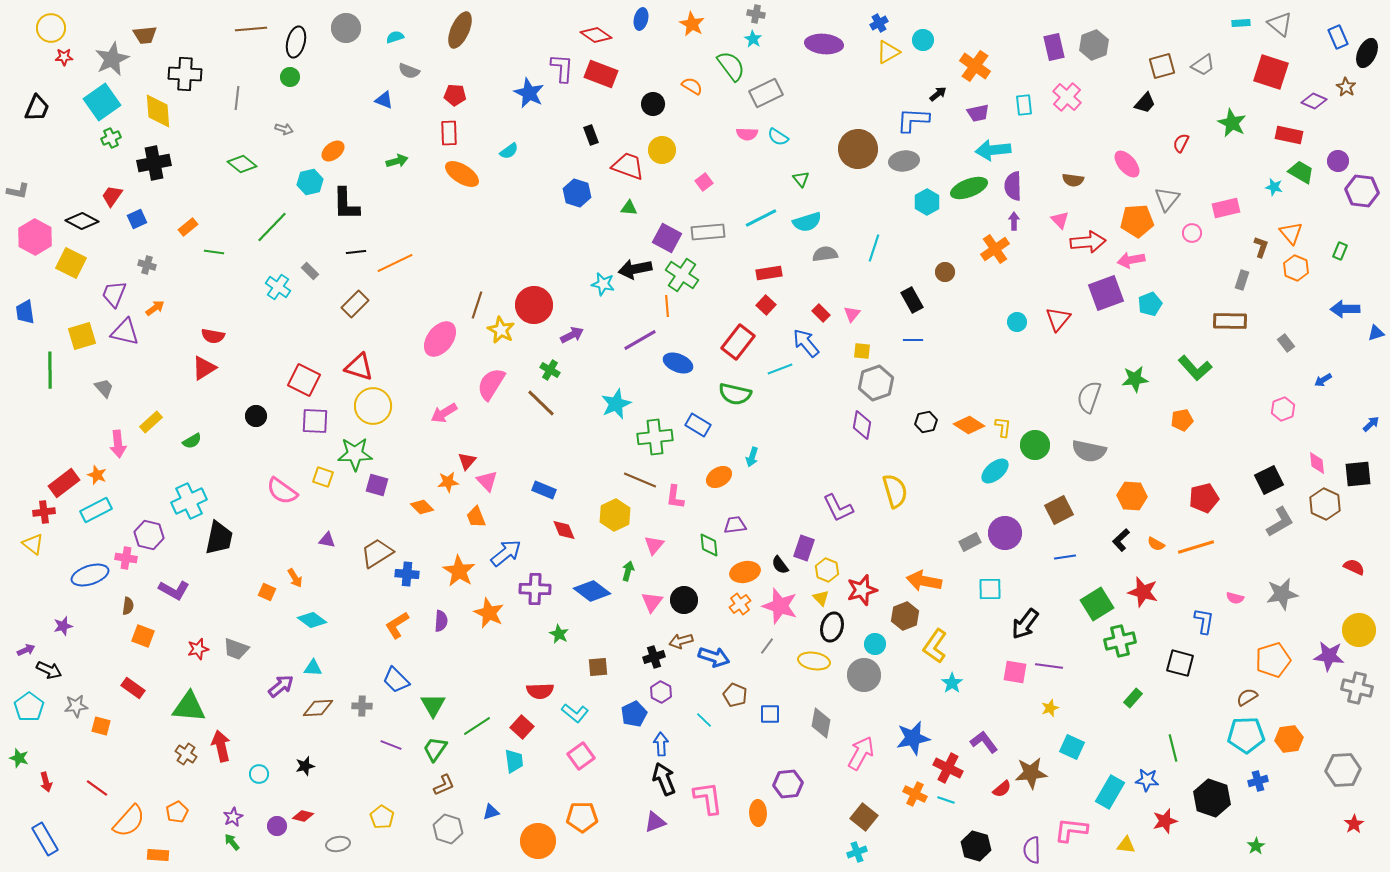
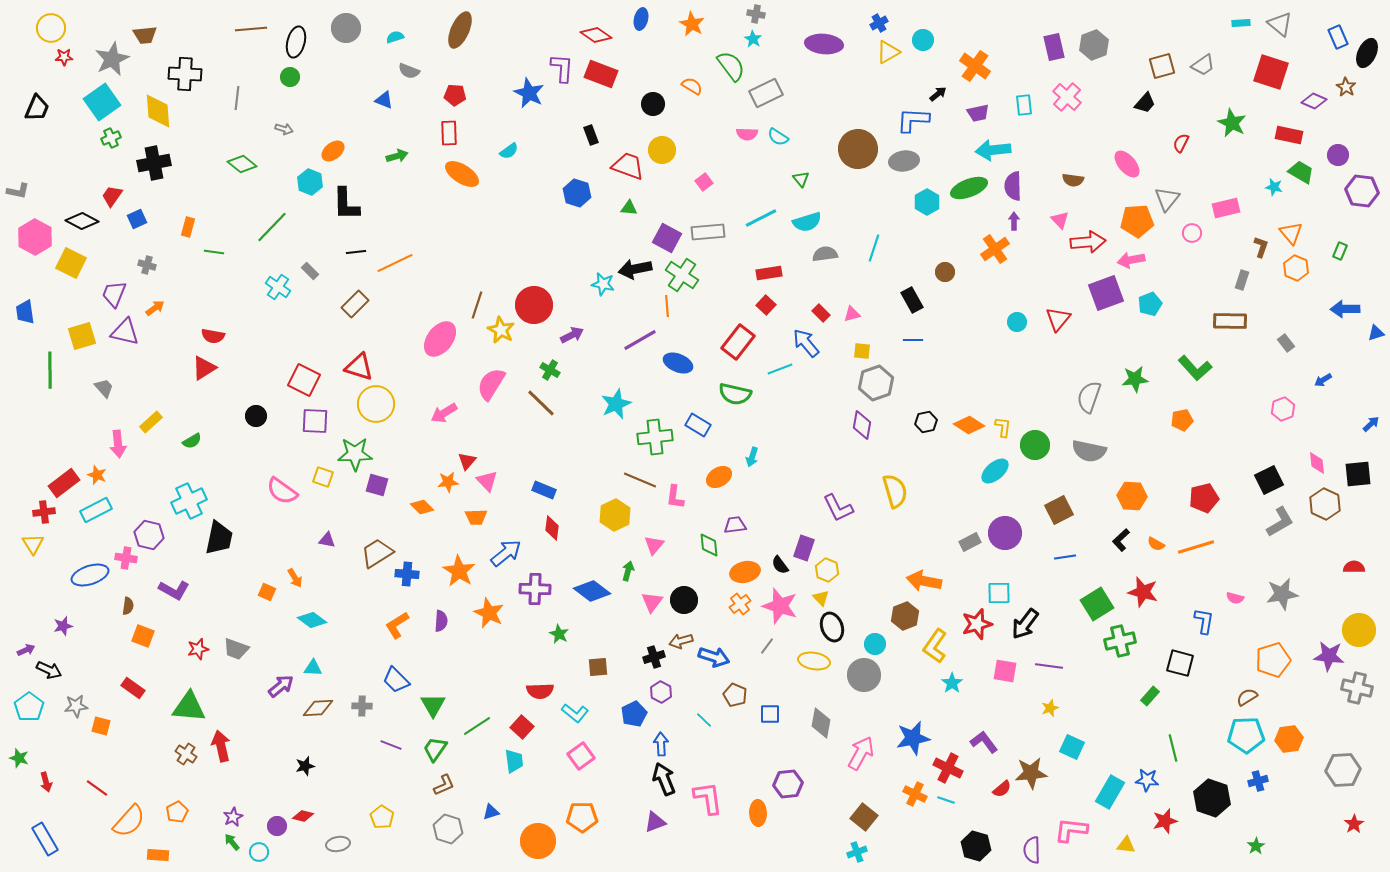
green arrow at (397, 161): moved 5 px up
purple circle at (1338, 161): moved 6 px up
cyan hexagon at (310, 182): rotated 25 degrees counterclockwise
orange rectangle at (188, 227): rotated 36 degrees counterclockwise
pink triangle at (852, 314): rotated 36 degrees clockwise
yellow circle at (373, 406): moved 3 px right, 2 px up
orange trapezoid at (476, 517): rotated 70 degrees counterclockwise
red diamond at (564, 530): moved 12 px left, 2 px up; rotated 30 degrees clockwise
yellow triangle at (33, 544): rotated 20 degrees clockwise
red semicircle at (1354, 567): rotated 25 degrees counterclockwise
cyan square at (990, 589): moved 9 px right, 4 px down
red star at (862, 590): moved 115 px right, 34 px down
black ellipse at (832, 627): rotated 36 degrees counterclockwise
pink square at (1015, 672): moved 10 px left, 1 px up
green rectangle at (1133, 698): moved 17 px right, 2 px up
cyan circle at (259, 774): moved 78 px down
